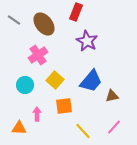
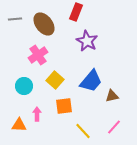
gray line: moved 1 px right, 1 px up; rotated 40 degrees counterclockwise
cyan circle: moved 1 px left, 1 px down
orange triangle: moved 3 px up
